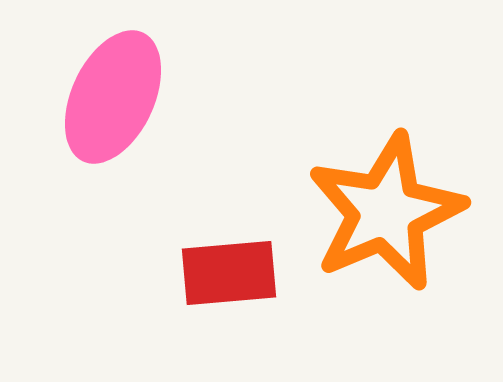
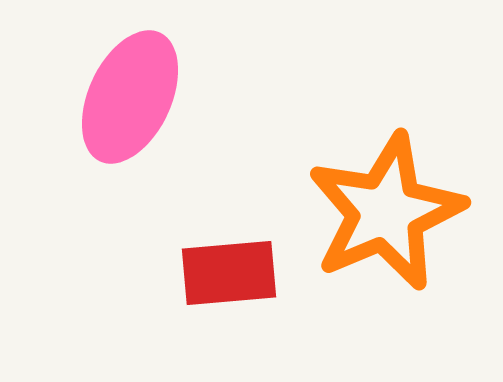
pink ellipse: moved 17 px right
